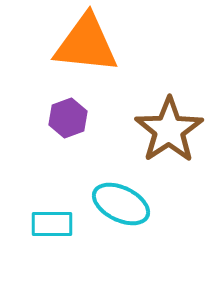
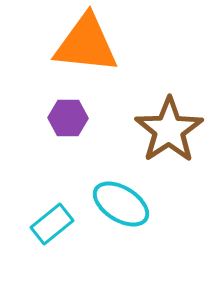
purple hexagon: rotated 21 degrees clockwise
cyan ellipse: rotated 6 degrees clockwise
cyan rectangle: rotated 39 degrees counterclockwise
